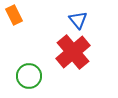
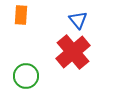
orange rectangle: moved 7 px right; rotated 30 degrees clockwise
green circle: moved 3 px left
